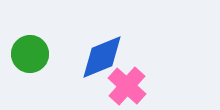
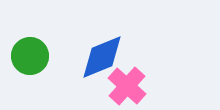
green circle: moved 2 px down
